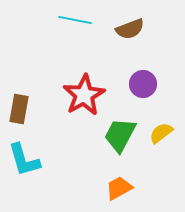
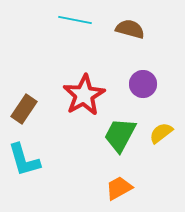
brown semicircle: rotated 144 degrees counterclockwise
brown rectangle: moved 5 px right; rotated 24 degrees clockwise
